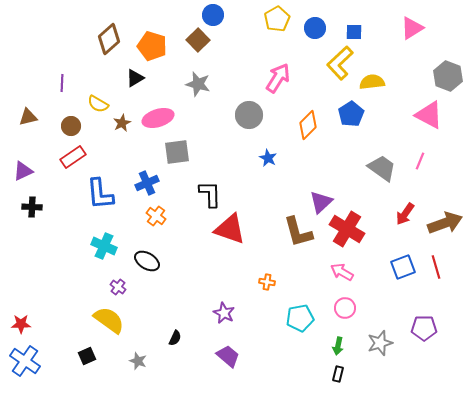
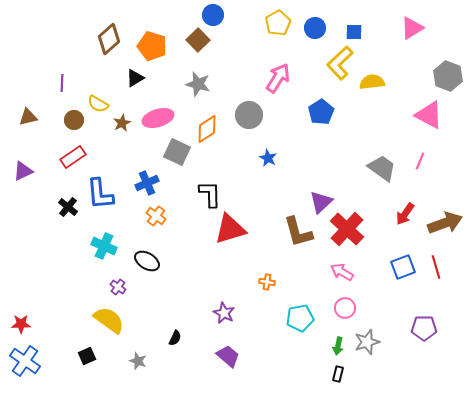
yellow pentagon at (277, 19): moved 1 px right, 4 px down
blue pentagon at (351, 114): moved 30 px left, 2 px up
orange diamond at (308, 125): moved 101 px left, 4 px down; rotated 12 degrees clockwise
brown circle at (71, 126): moved 3 px right, 6 px up
gray square at (177, 152): rotated 32 degrees clockwise
black cross at (32, 207): moved 36 px right; rotated 36 degrees clockwise
red triangle at (230, 229): rotated 36 degrees counterclockwise
red cross at (347, 229): rotated 12 degrees clockwise
gray star at (380, 343): moved 13 px left, 1 px up
